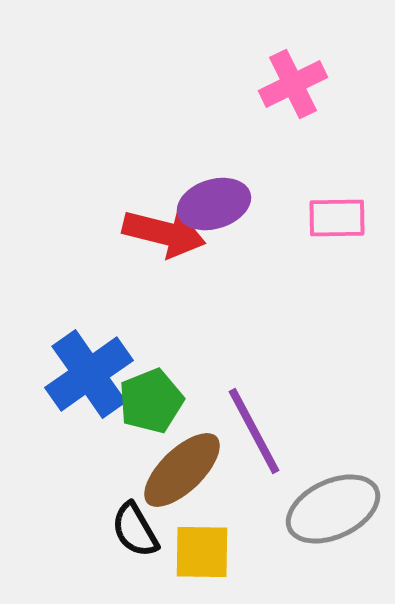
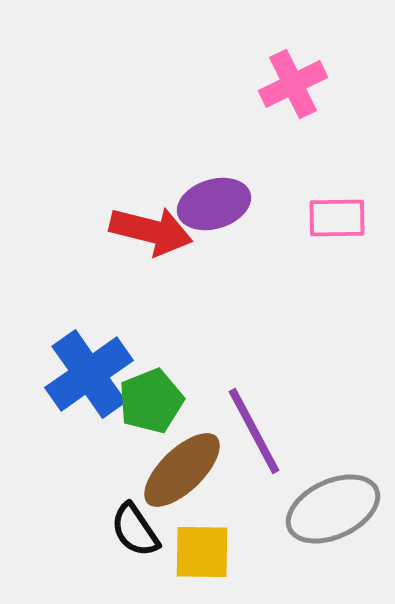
red arrow: moved 13 px left, 2 px up
black semicircle: rotated 4 degrees counterclockwise
